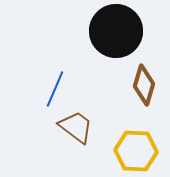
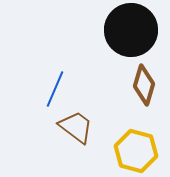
black circle: moved 15 px right, 1 px up
yellow hexagon: rotated 12 degrees clockwise
